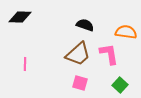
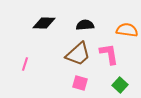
black diamond: moved 24 px right, 6 px down
black semicircle: rotated 24 degrees counterclockwise
orange semicircle: moved 1 px right, 2 px up
pink line: rotated 16 degrees clockwise
